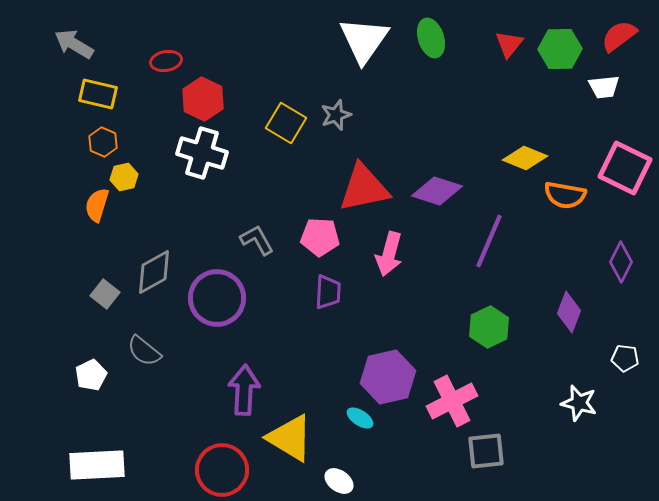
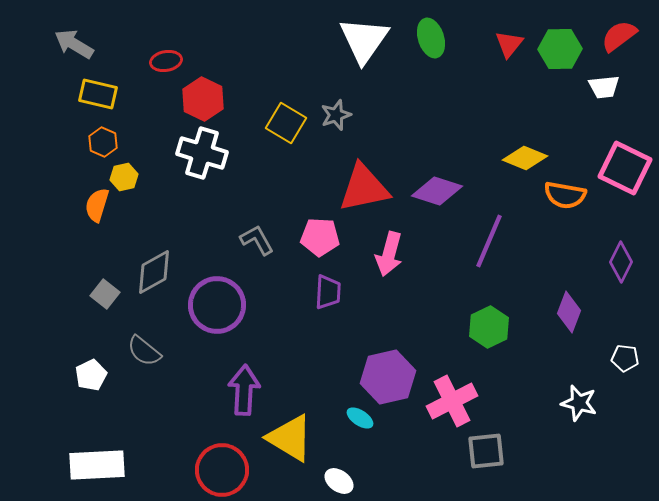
purple circle at (217, 298): moved 7 px down
